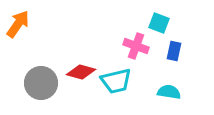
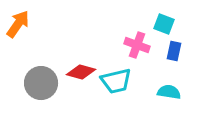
cyan square: moved 5 px right, 1 px down
pink cross: moved 1 px right, 1 px up
